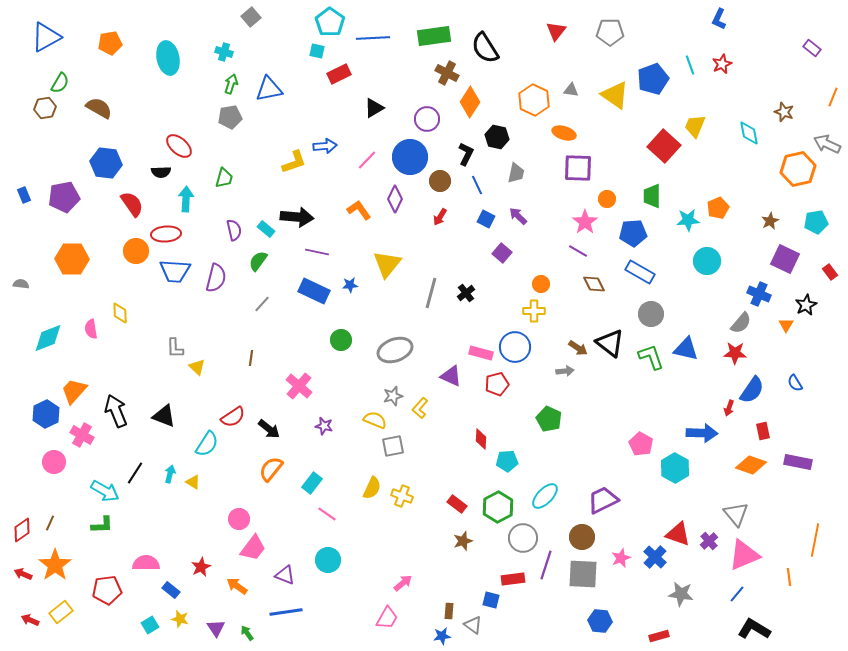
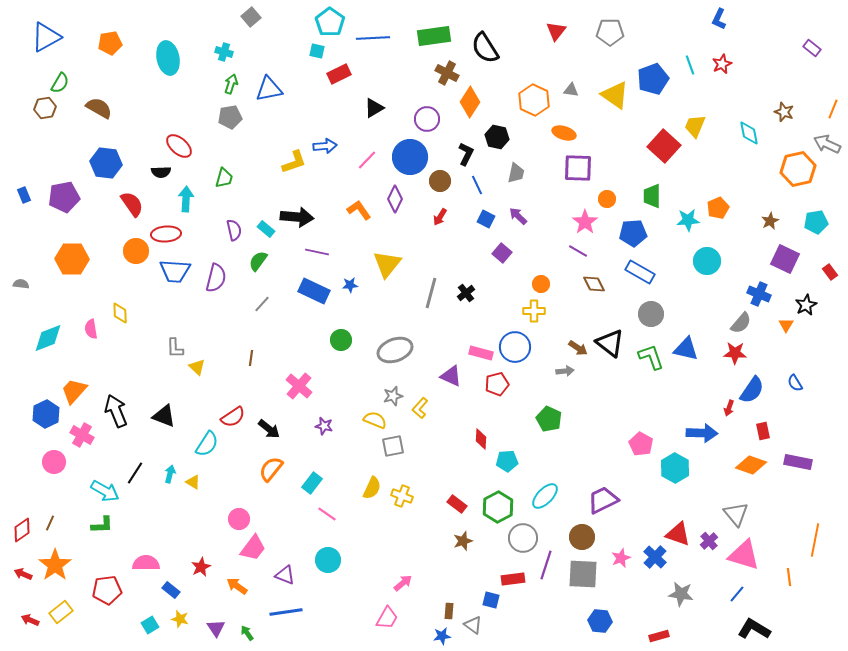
orange line at (833, 97): moved 12 px down
pink triangle at (744, 555): rotated 40 degrees clockwise
